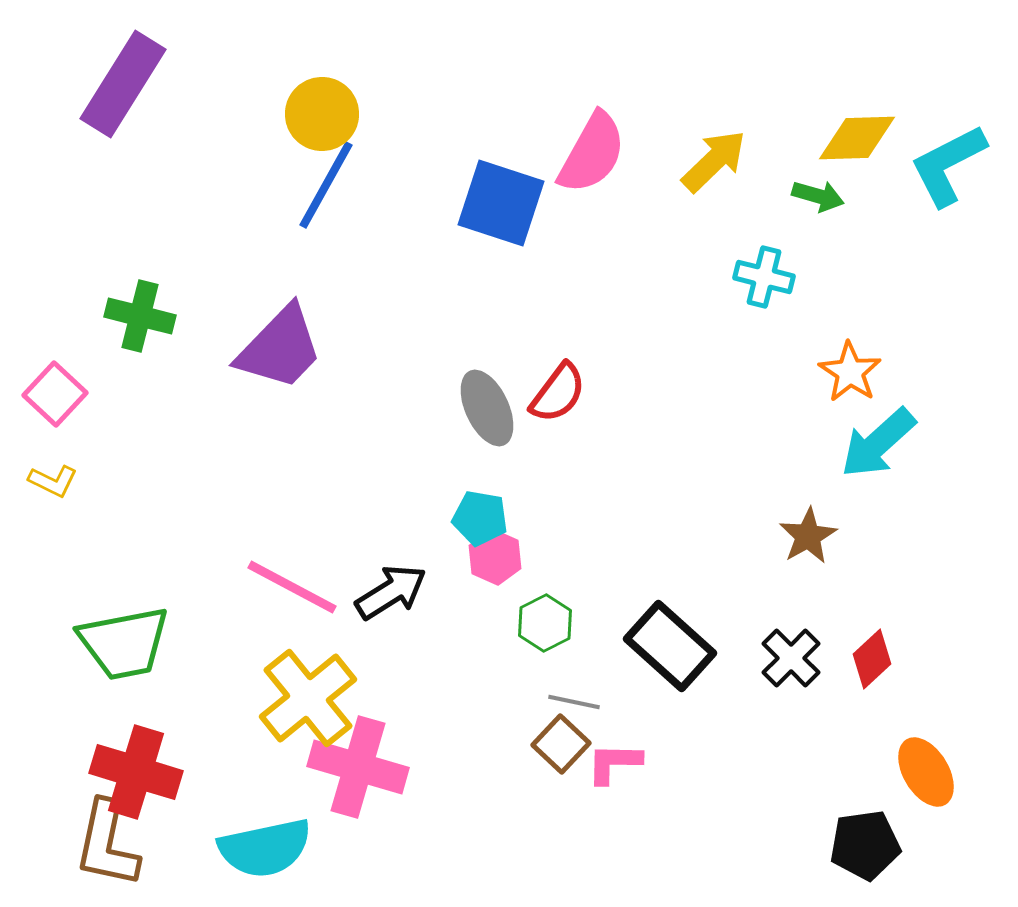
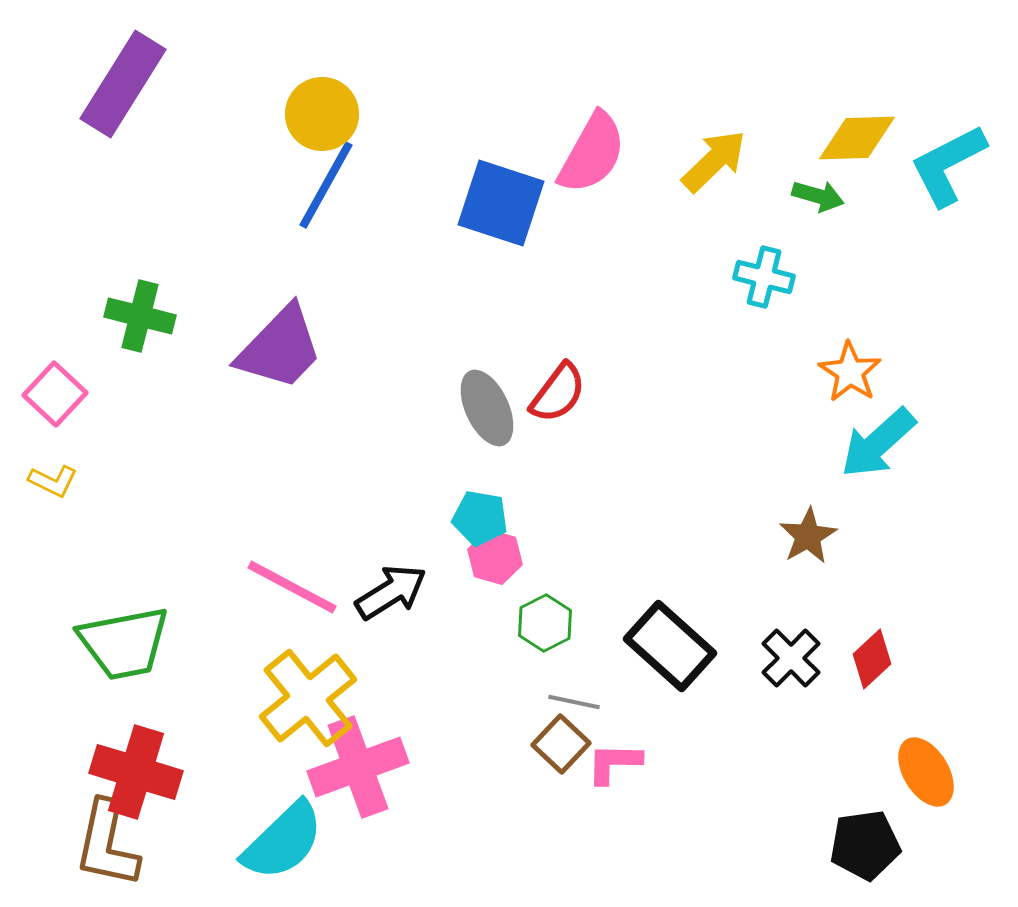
pink hexagon: rotated 8 degrees counterclockwise
pink cross: rotated 36 degrees counterclockwise
cyan semicircle: moved 18 px right, 7 px up; rotated 32 degrees counterclockwise
